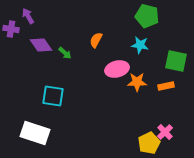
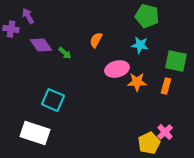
orange rectangle: rotated 63 degrees counterclockwise
cyan square: moved 4 px down; rotated 15 degrees clockwise
